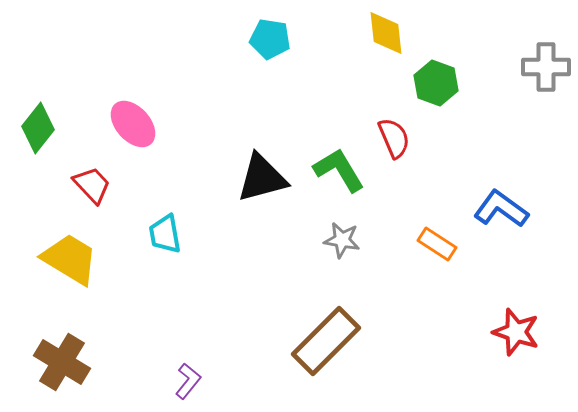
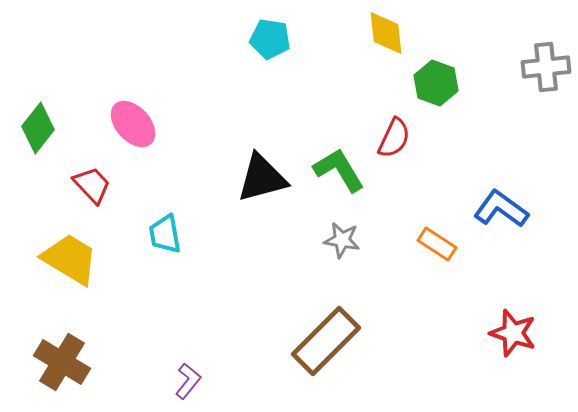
gray cross: rotated 6 degrees counterclockwise
red semicircle: rotated 48 degrees clockwise
red star: moved 3 px left, 1 px down
